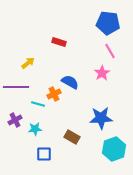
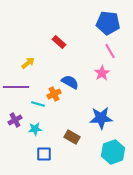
red rectangle: rotated 24 degrees clockwise
cyan hexagon: moved 1 px left, 3 px down
